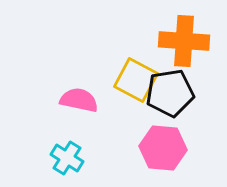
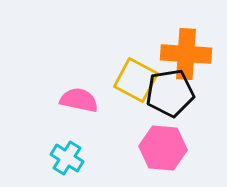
orange cross: moved 2 px right, 13 px down
